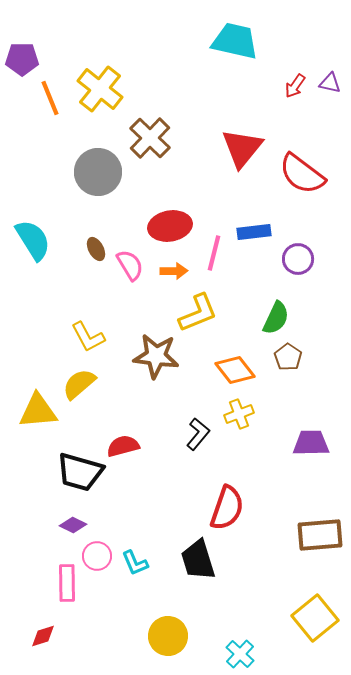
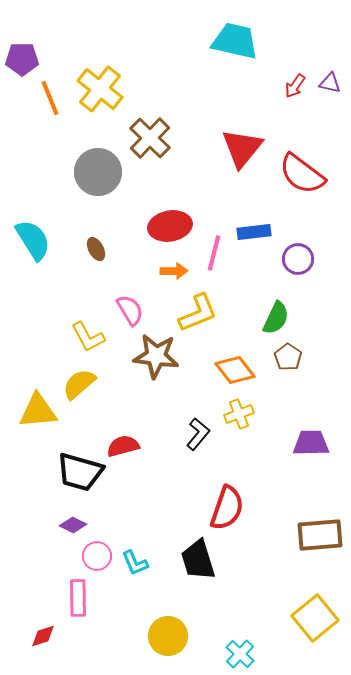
pink semicircle at (130, 265): moved 45 px down
pink rectangle at (67, 583): moved 11 px right, 15 px down
